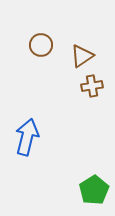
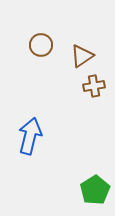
brown cross: moved 2 px right
blue arrow: moved 3 px right, 1 px up
green pentagon: moved 1 px right
